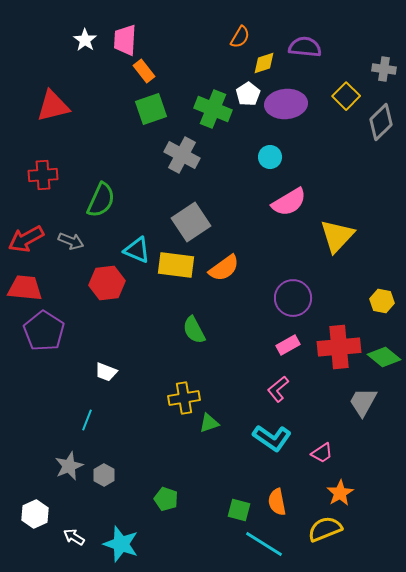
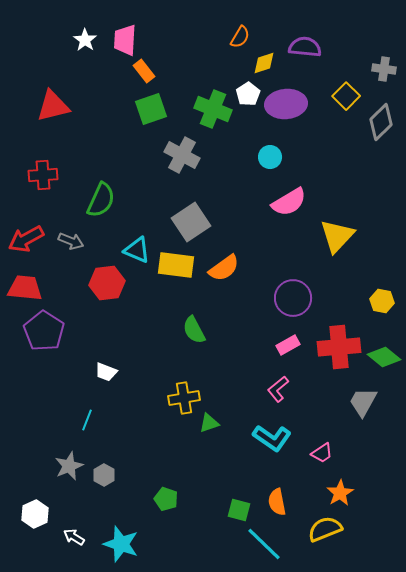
cyan line at (264, 544): rotated 12 degrees clockwise
